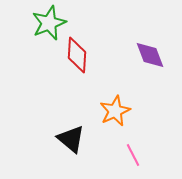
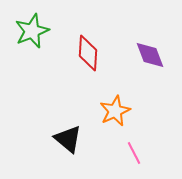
green star: moved 17 px left, 8 px down
red diamond: moved 11 px right, 2 px up
black triangle: moved 3 px left
pink line: moved 1 px right, 2 px up
